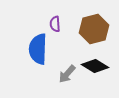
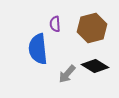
brown hexagon: moved 2 px left, 1 px up
blue semicircle: rotated 8 degrees counterclockwise
